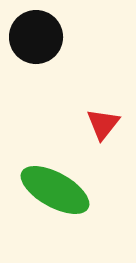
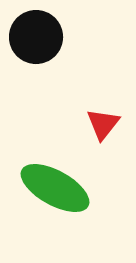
green ellipse: moved 2 px up
